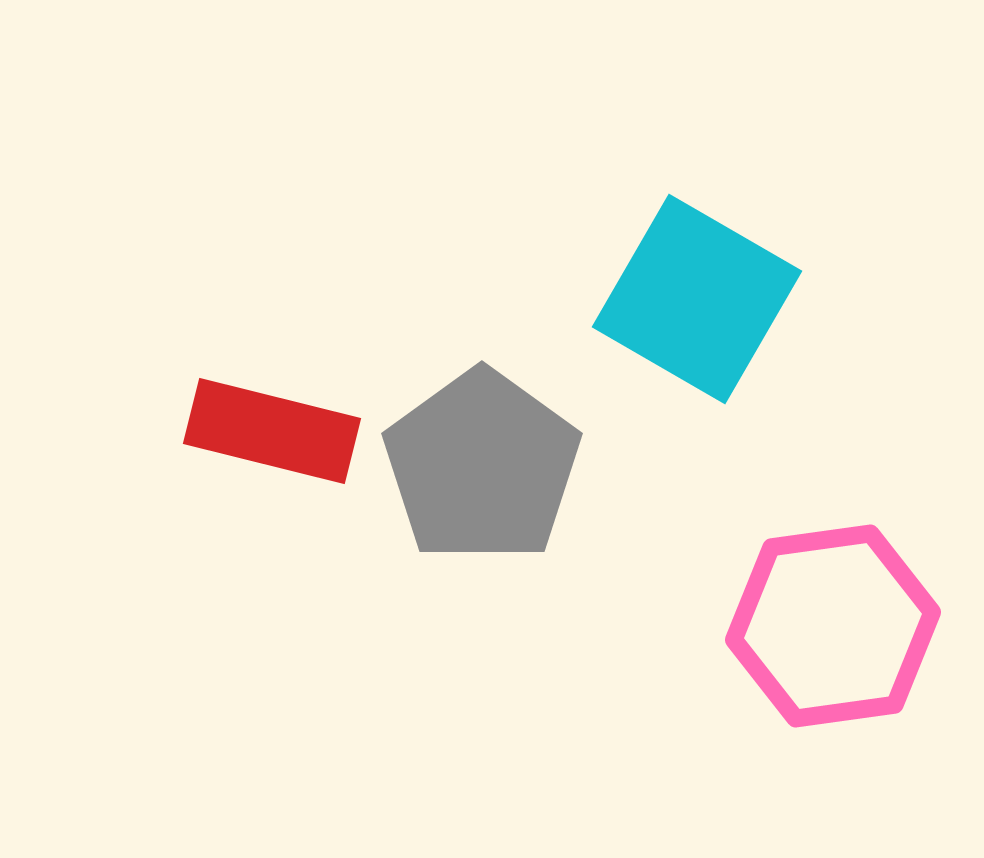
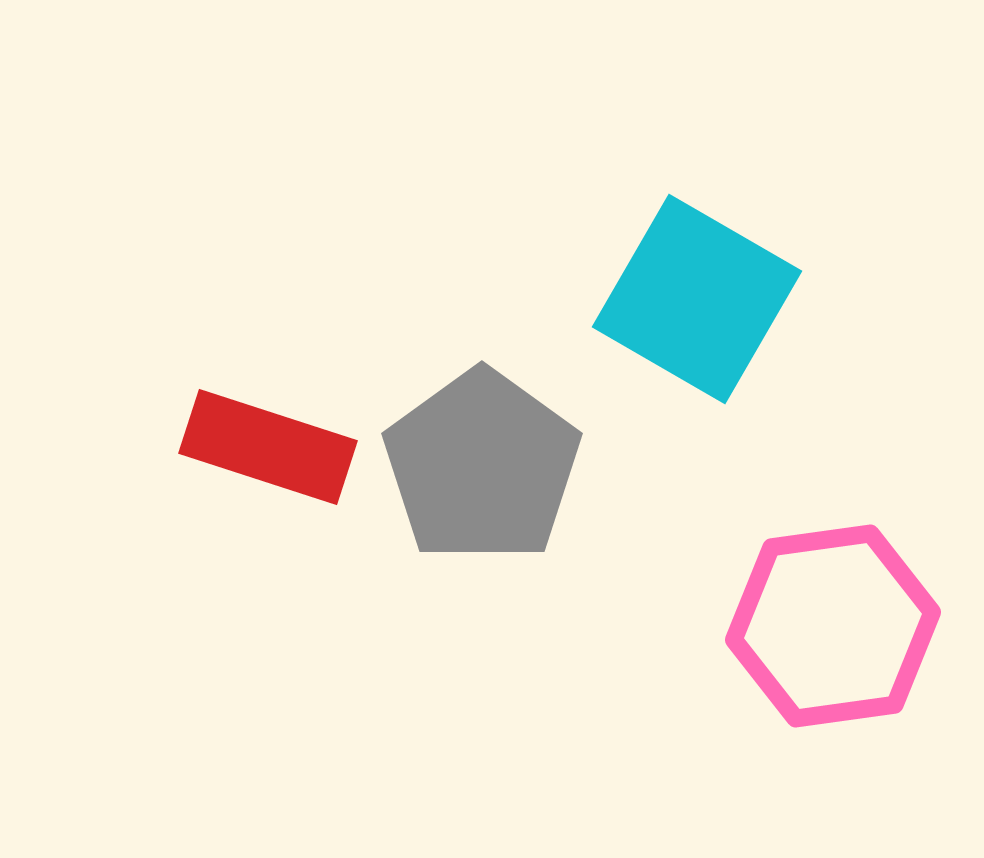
red rectangle: moved 4 px left, 16 px down; rotated 4 degrees clockwise
